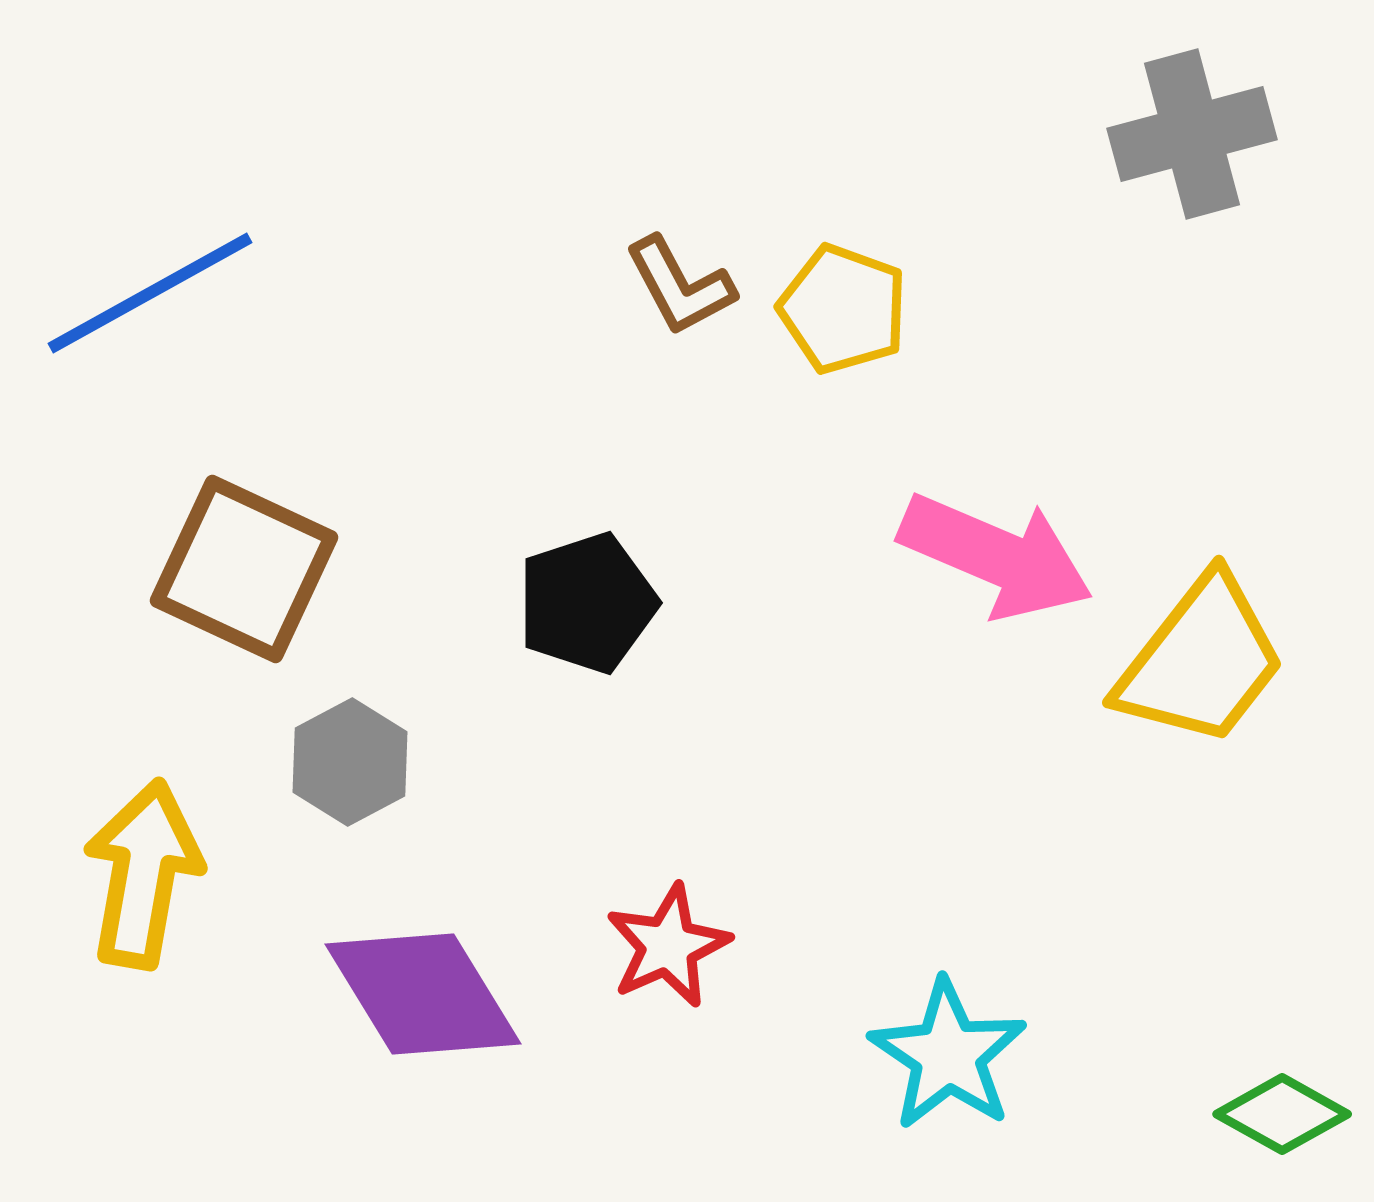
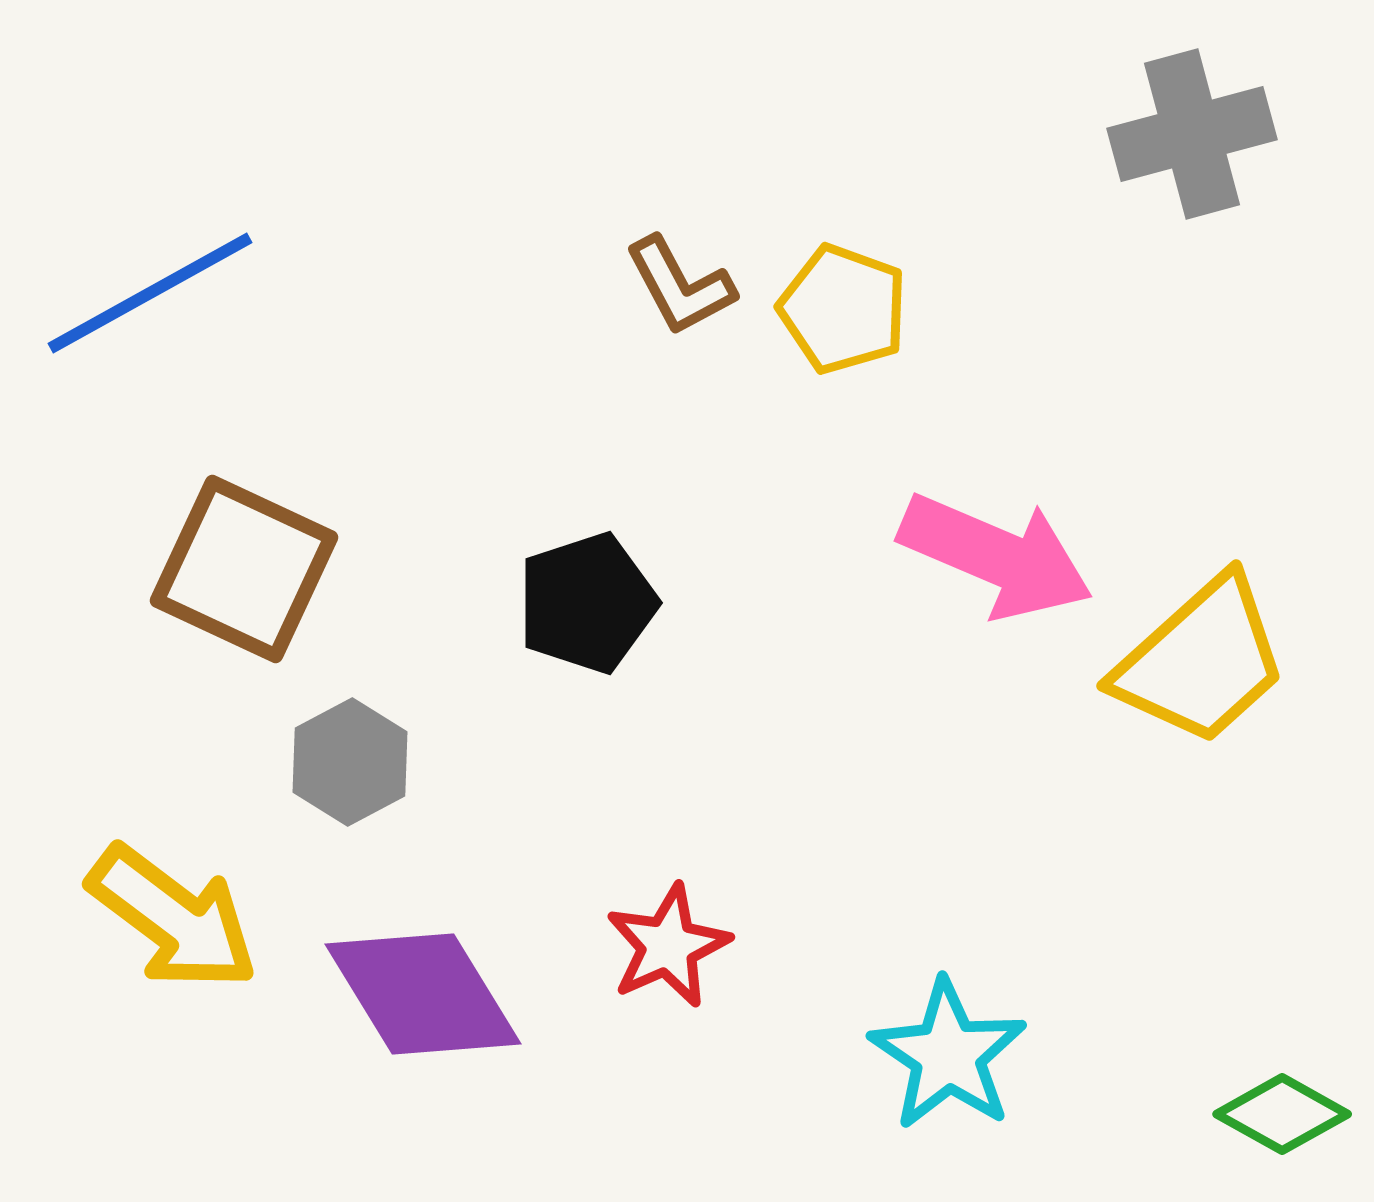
yellow trapezoid: rotated 10 degrees clockwise
yellow arrow: moved 30 px right, 44 px down; rotated 117 degrees clockwise
